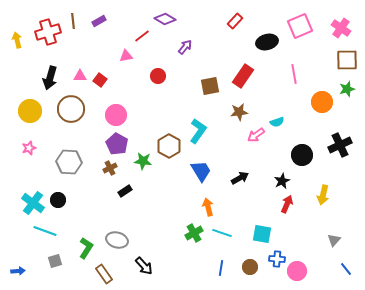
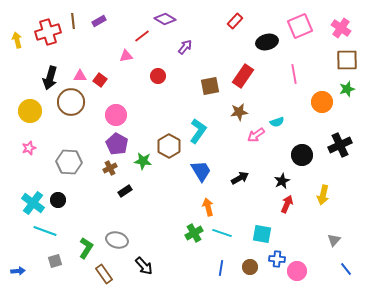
brown circle at (71, 109): moved 7 px up
